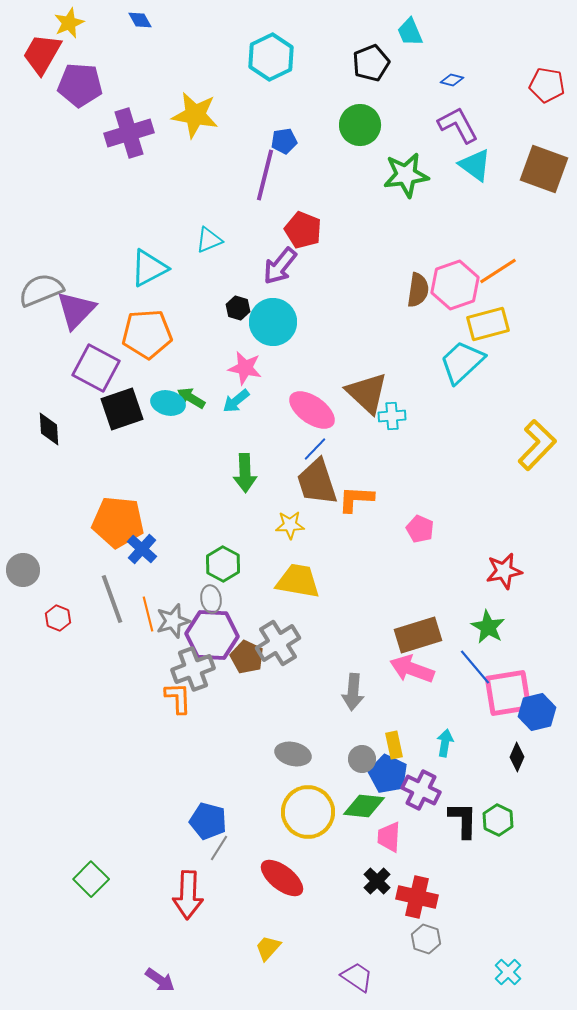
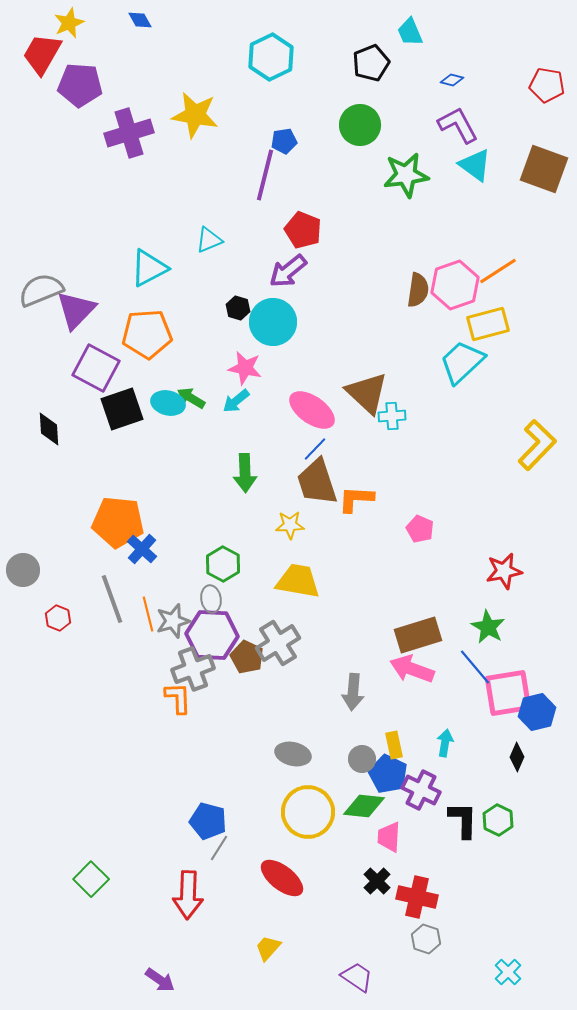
purple arrow at (280, 266): moved 8 px right, 5 px down; rotated 12 degrees clockwise
